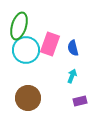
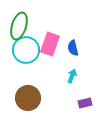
purple rectangle: moved 5 px right, 2 px down
